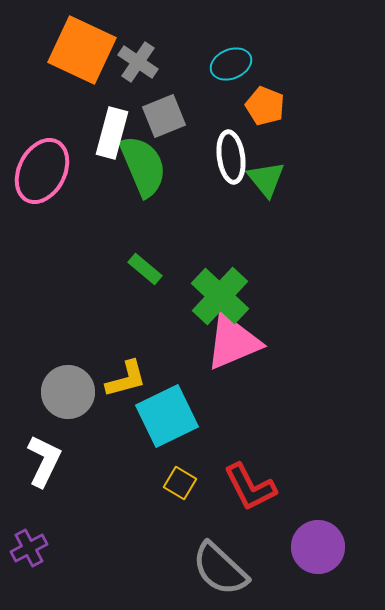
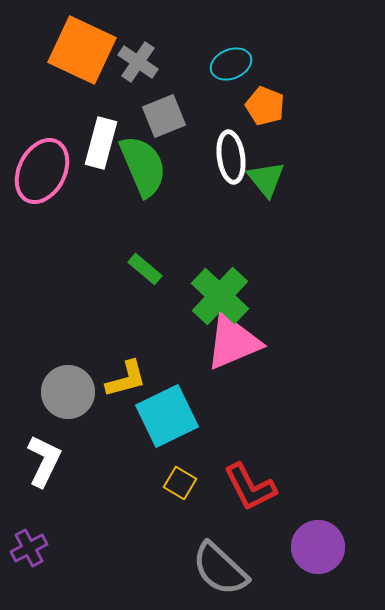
white rectangle: moved 11 px left, 10 px down
